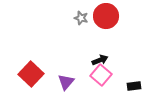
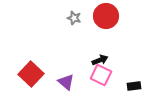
gray star: moved 7 px left
pink square: rotated 15 degrees counterclockwise
purple triangle: rotated 30 degrees counterclockwise
